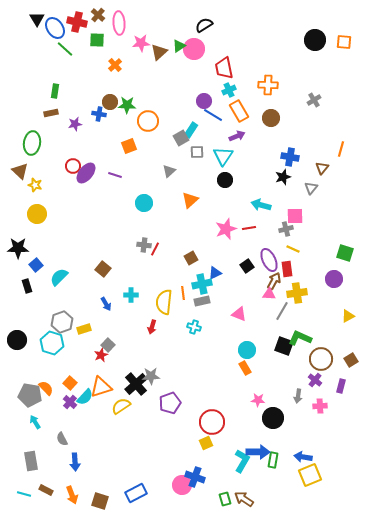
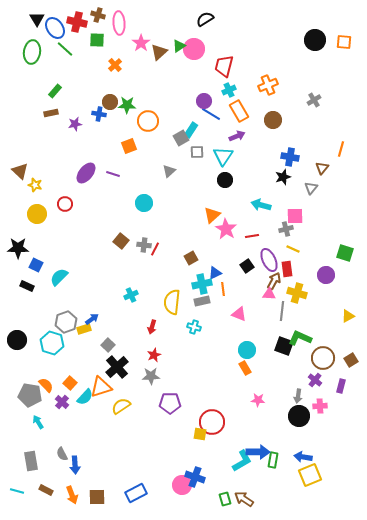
brown cross at (98, 15): rotated 24 degrees counterclockwise
black semicircle at (204, 25): moved 1 px right, 6 px up
pink star at (141, 43): rotated 30 degrees counterclockwise
red trapezoid at (224, 68): moved 2 px up; rotated 25 degrees clockwise
orange cross at (268, 85): rotated 24 degrees counterclockwise
green rectangle at (55, 91): rotated 32 degrees clockwise
blue line at (213, 115): moved 2 px left, 1 px up
brown circle at (271, 118): moved 2 px right, 2 px down
green ellipse at (32, 143): moved 91 px up
red circle at (73, 166): moved 8 px left, 38 px down
purple line at (115, 175): moved 2 px left, 1 px up
orange triangle at (190, 200): moved 22 px right, 15 px down
red line at (249, 228): moved 3 px right, 8 px down
pink star at (226, 229): rotated 20 degrees counterclockwise
blue square at (36, 265): rotated 24 degrees counterclockwise
brown square at (103, 269): moved 18 px right, 28 px up
purple circle at (334, 279): moved 8 px left, 4 px up
black rectangle at (27, 286): rotated 48 degrees counterclockwise
orange line at (183, 293): moved 40 px right, 4 px up
yellow cross at (297, 293): rotated 24 degrees clockwise
cyan cross at (131, 295): rotated 24 degrees counterclockwise
yellow semicircle at (164, 302): moved 8 px right
blue arrow at (106, 304): moved 14 px left, 15 px down; rotated 96 degrees counterclockwise
gray line at (282, 311): rotated 24 degrees counterclockwise
gray hexagon at (62, 322): moved 4 px right
red star at (101, 355): moved 53 px right
brown circle at (321, 359): moved 2 px right, 1 px up
black cross at (136, 384): moved 19 px left, 17 px up
orange semicircle at (46, 388): moved 3 px up
purple cross at (70, 402): moved 8 px left
purple pentagon at (170, 403): rotated 20 degrees clockwise
black circle at (273, 418): moved 26 px right, 2 px up
cyan arrow at (35, 422): moved 3 px right
gray semicircle at (62, 439): moved 15 px down
yellow square at (206, 443): moved 6 px left, 9 px up; rotated 32 degrees clockwise
cyan L-shape at (242, 461): rotated 30 degrees clockwise
blue arrow at (75, 462): moved 3 px down
cyan line at (24, 494): moved 7 px left, 3 px up
brown square at (100, 501): moved 3 px left, 4 px up; rotated 18 degrees counterclockwise
